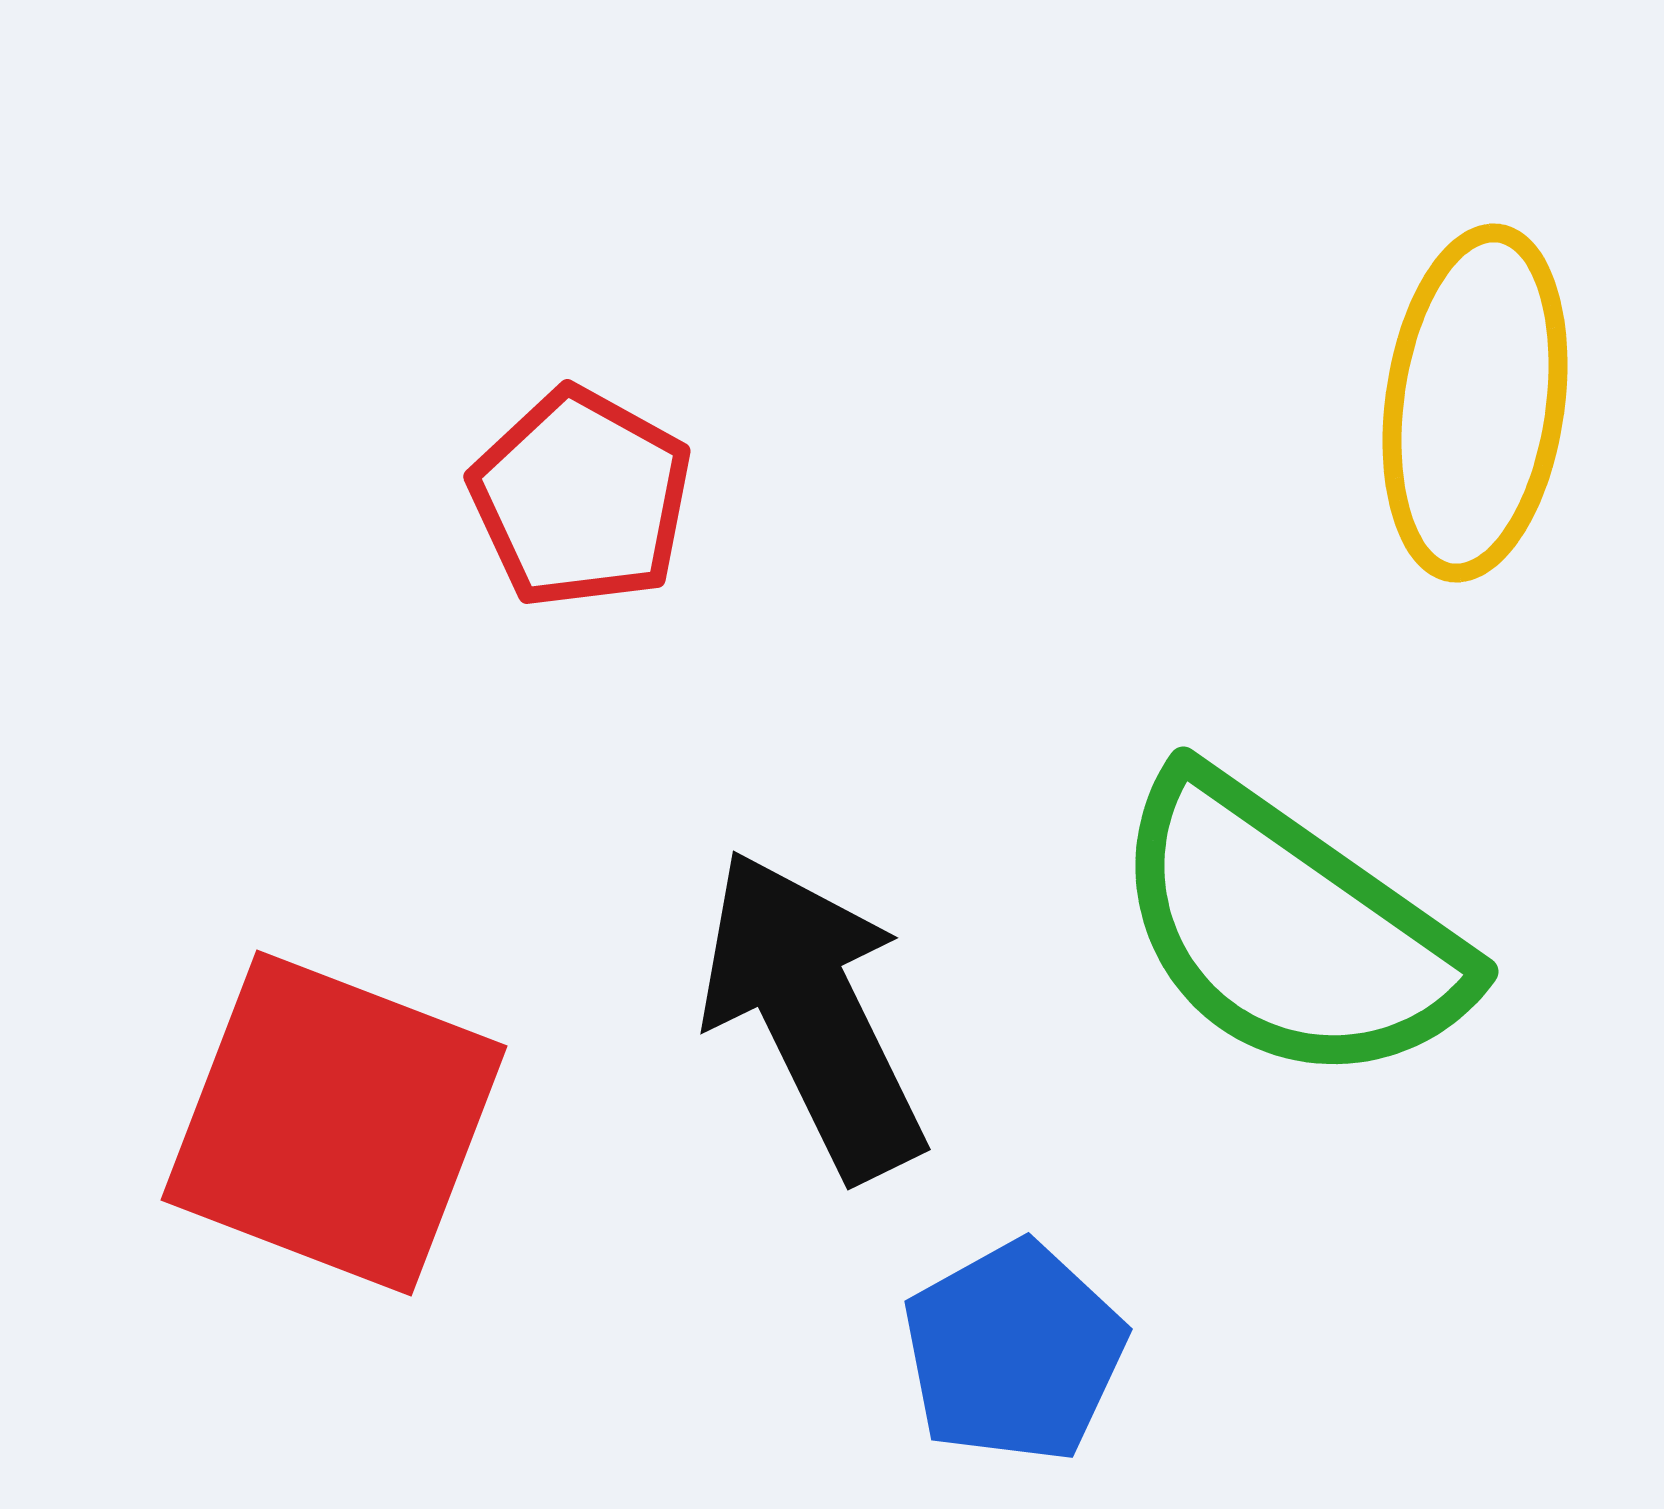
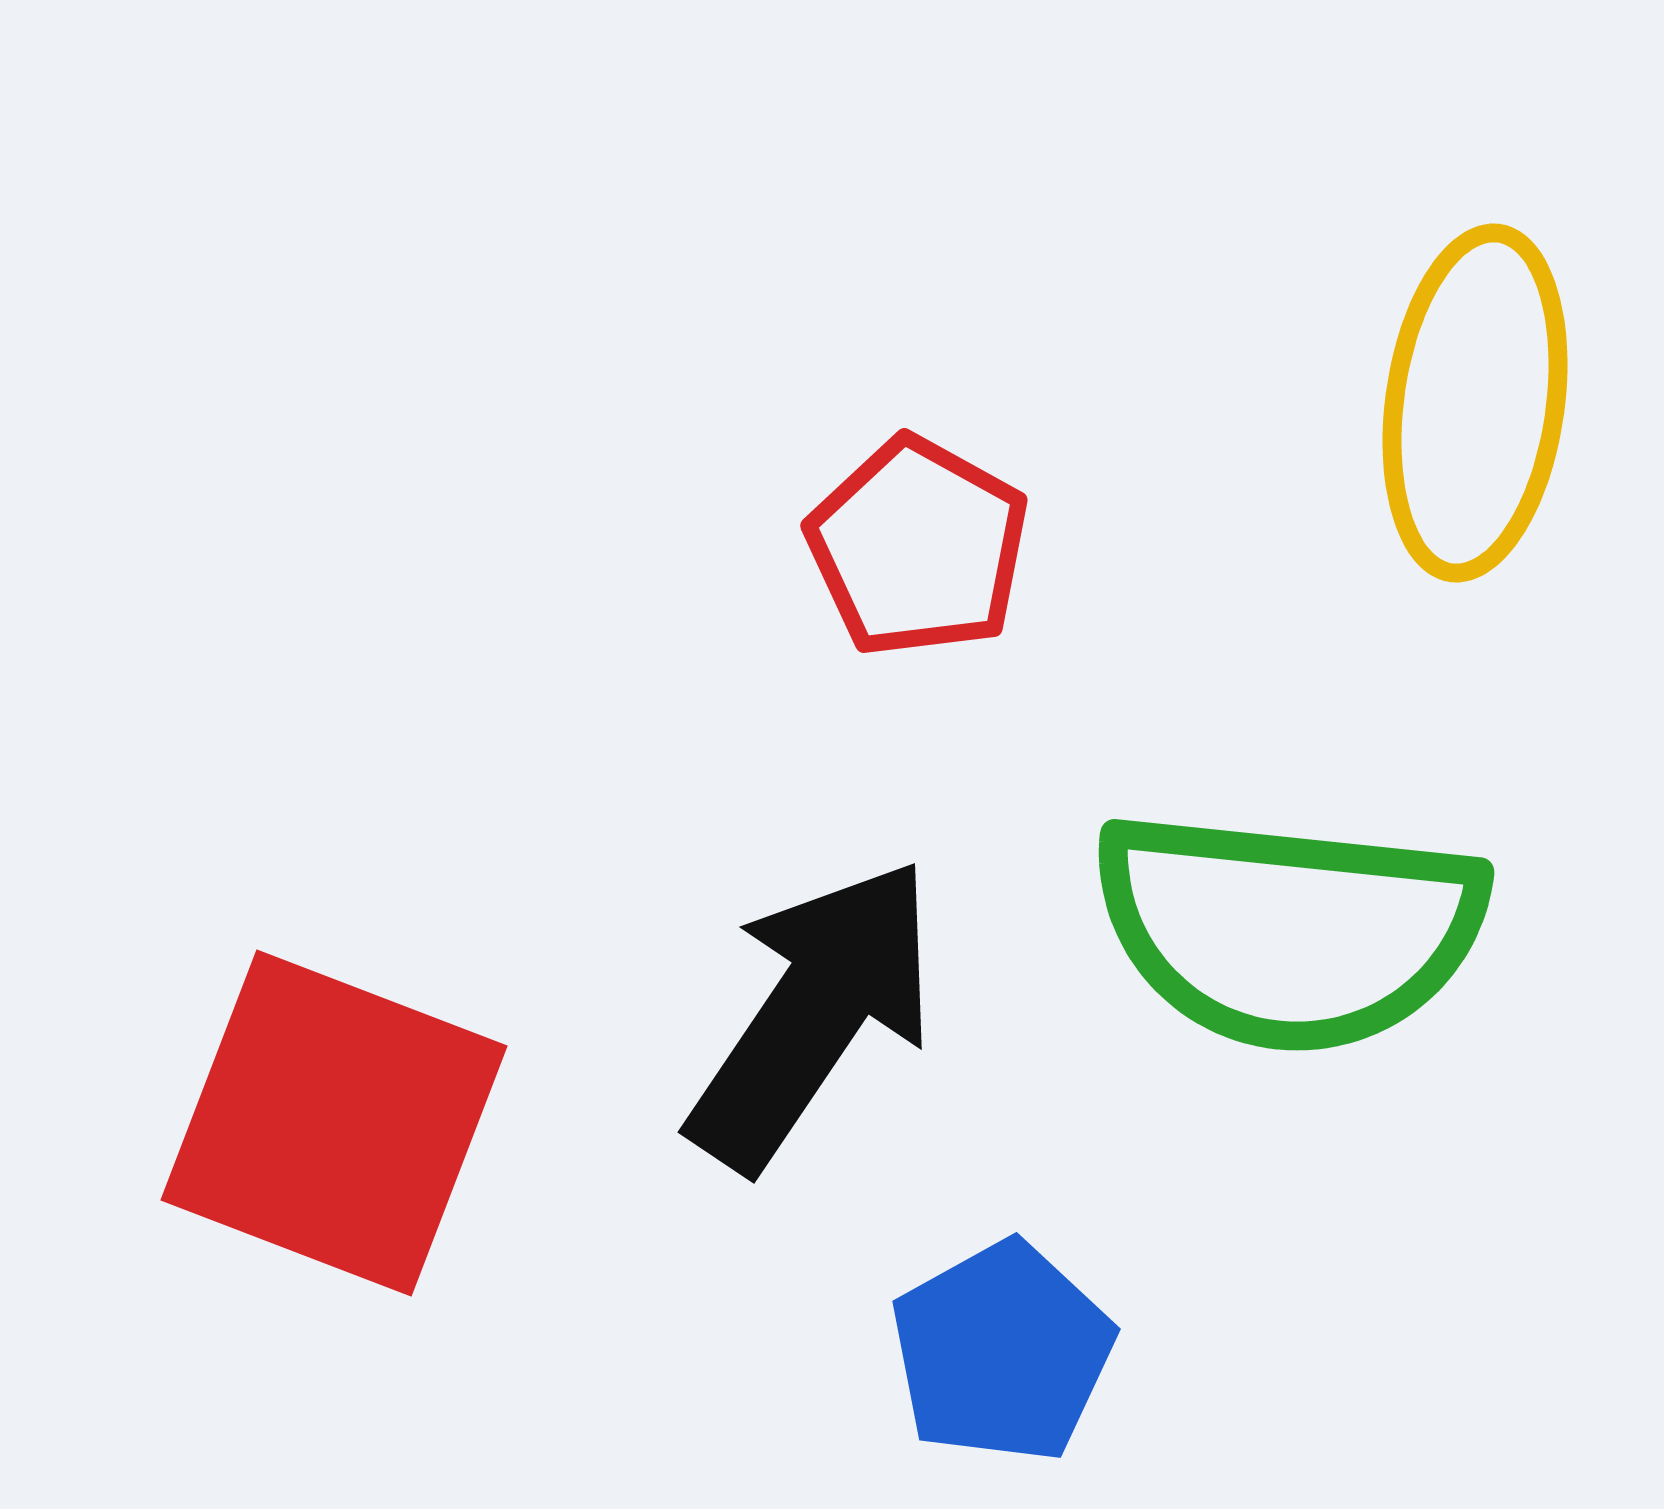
red pentagon: moved 337 px right, 49 px down
green semicircle: rotated 29 degrees counterclockwise
black arrow: rotated 60 degrees clockwise
blue pentagon: moved 12 px left
